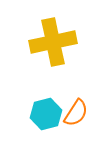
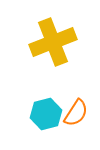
yellow cross: rotated 9 degrees counterclockwise
